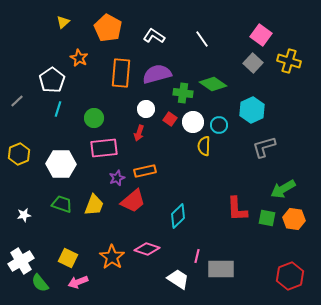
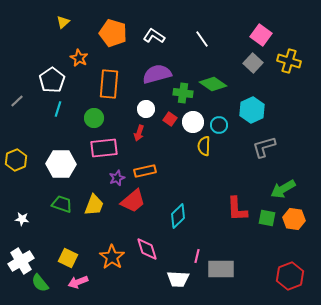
orange pentagon at (108, 28): moved 5 px right, 5 px down; rotated 12 degrees counterclockwise
orange rectangle at (121, 73): moved 12 px left, 11 px down
yellow hexagon at (19, 154): moved 3 px left, 6 px down
white star at (24, 215): moved 2 px left, 4 px down; rotated 16 degrees clockwise
pink diamond at (147, 249): rotated 55 degrees clockwise
white trapezoid at (178, 279): rotated 150 degrees clockwise
